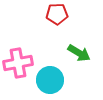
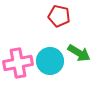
red pentagon: moved 2 px right, 2 px down; rotated 15 degrees clockwise
cyan circle: moved 19 px up
